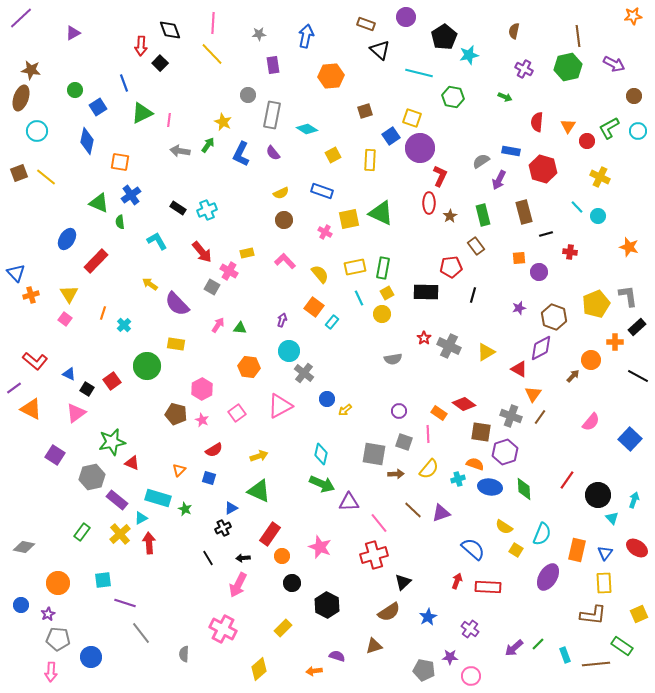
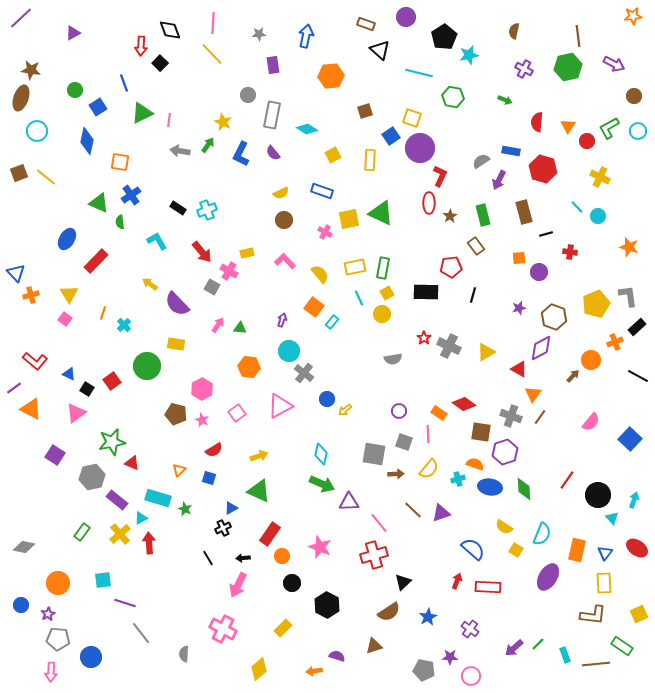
green arrow at (505, 97): moved 3 px down
orange cross at (615, 342): rotated 21 degrees counterclockwise
